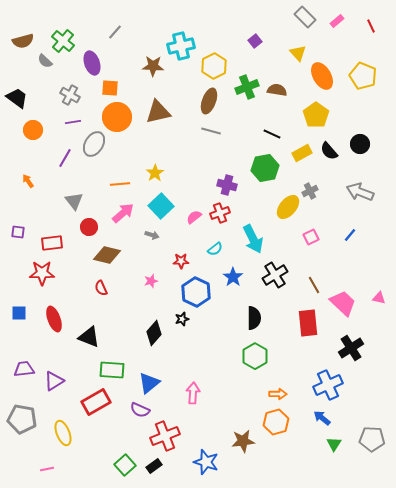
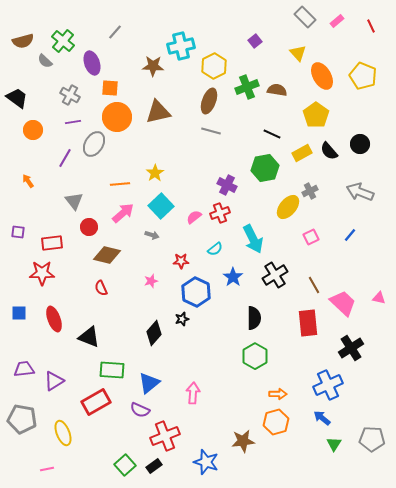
purple cross at (227, 185): rotated 12 degrees clockwise
